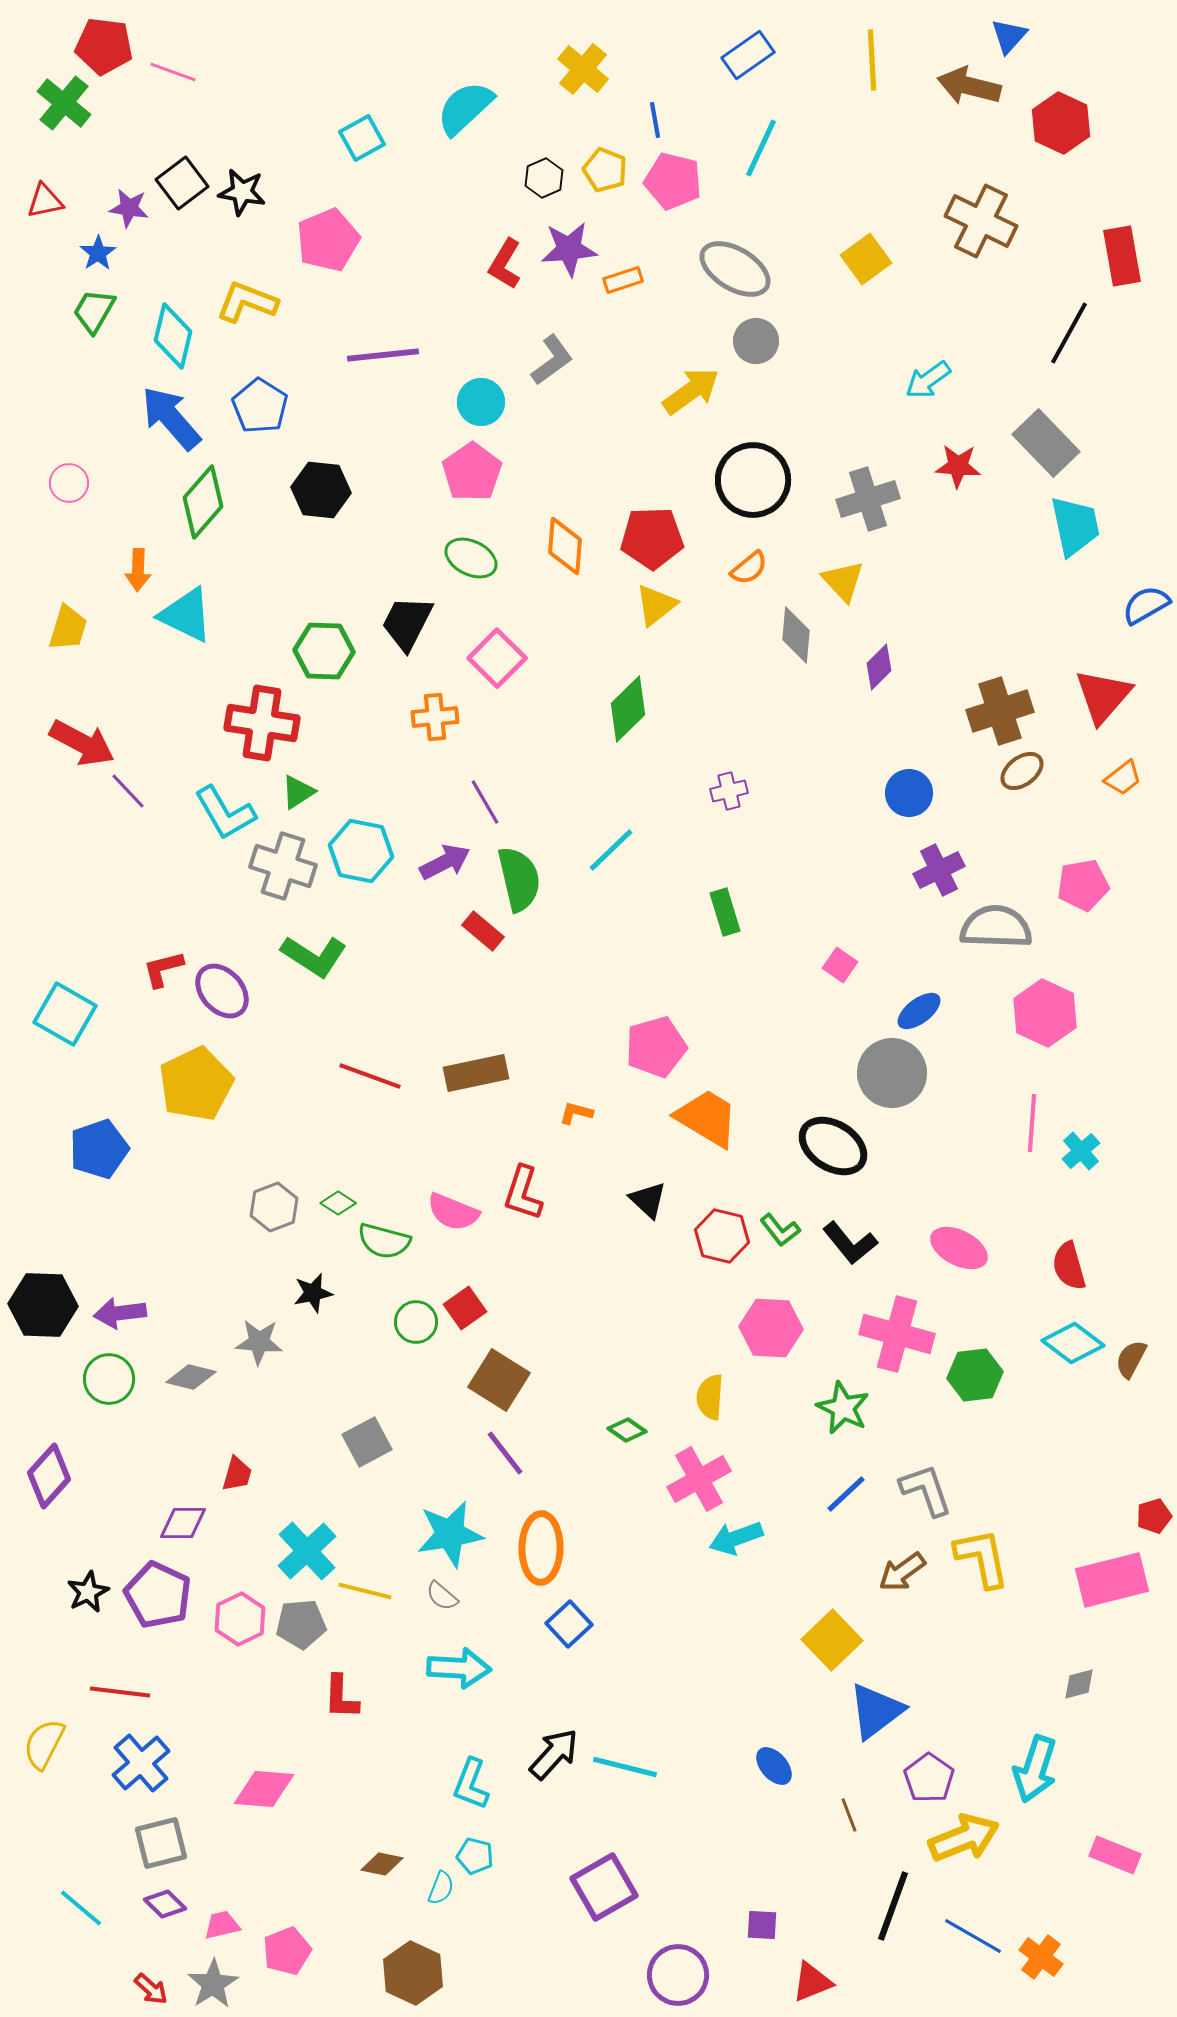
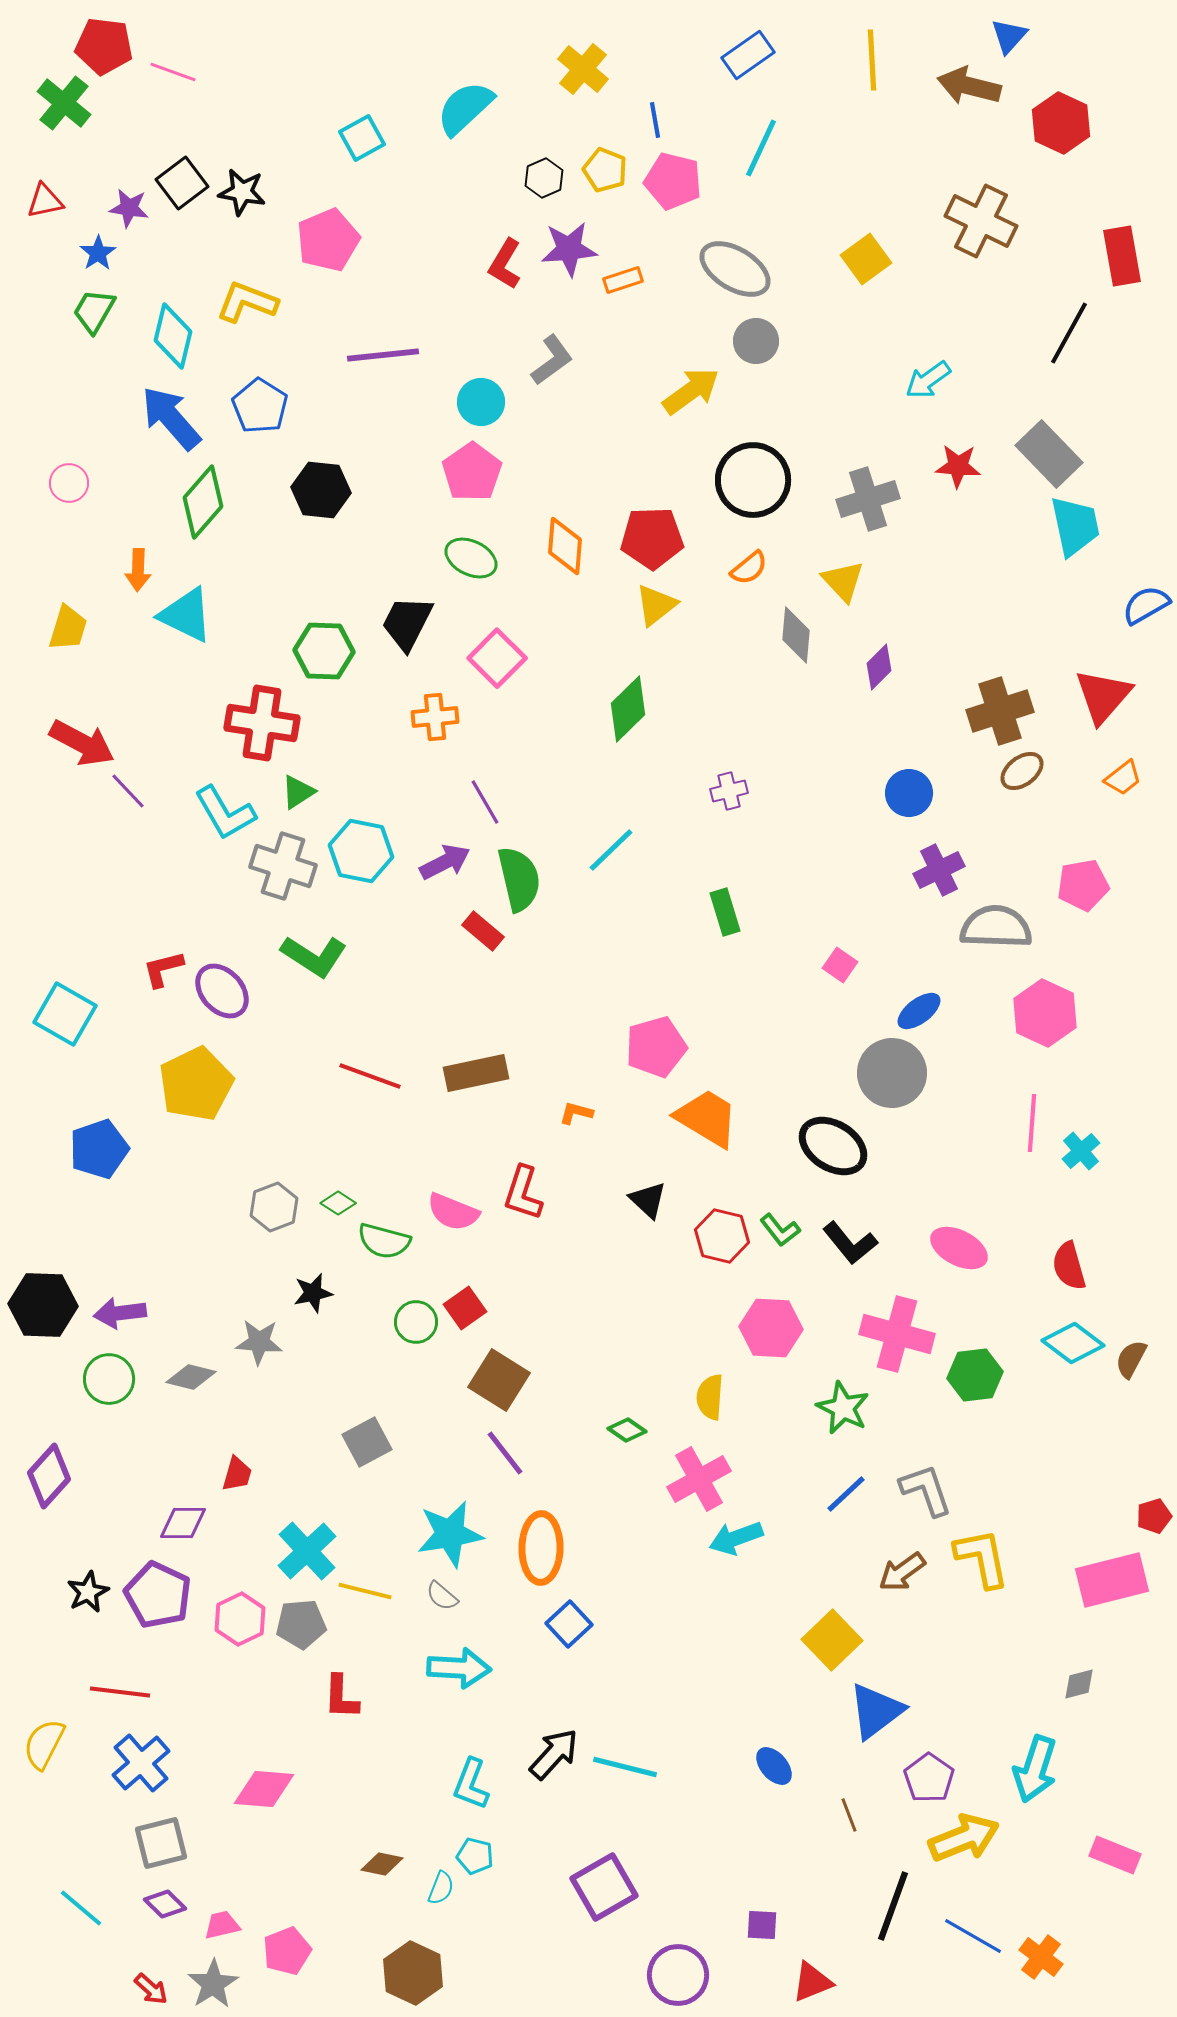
gray rectangle at (1046, 443): moved 3 px right, 11 px down
